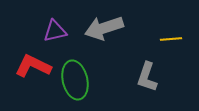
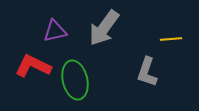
gray arrow: rotated 36 degrees counterclockwise
gray L-shape: moved 5 px up
